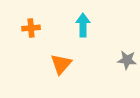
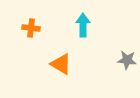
orange cross: rotated 12 degrees clockwise
orange triangle: rotated 40 degrees counterclockwise
